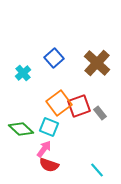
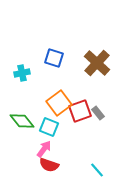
blue square: rotated 30 degrees counterclockwise
cyan cross: moved 1 px left; rotated 28 degrees clockwise
red square: moved 1 px right, 5 px down
gray rectangle: moved 2 px left
green diamond: moved 1 px right, 8 px up; rotated 10 degrees clockwise
